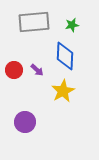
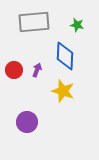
green star: moved 5 px right; rotated 24 degrees clockwise
purple arrow: rotated 112 degrees counterclockwise
yellow star: rotated 25 degrees counterclockwise
purple circle: moved 2 px right
